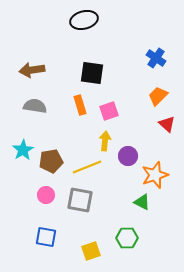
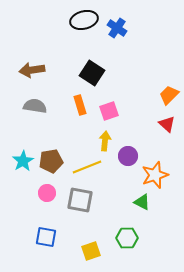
blue cross: moved 39 px left, 30 px up
black square: rotated 25 degrees clockwise
orange trapezoid: moved 11 px right, 1 px up
cyan star: moved 11 px down
pink circle: moved 1 px right, 2 px up
